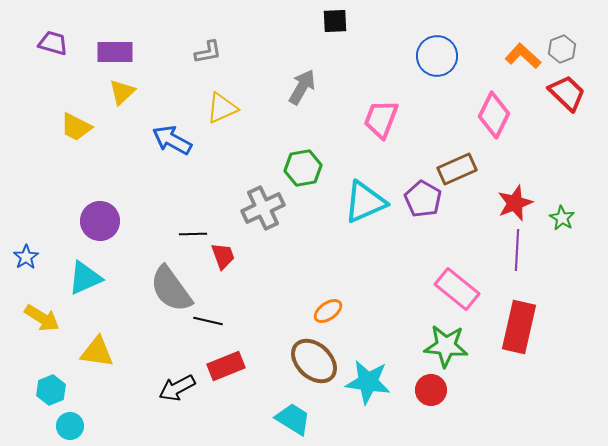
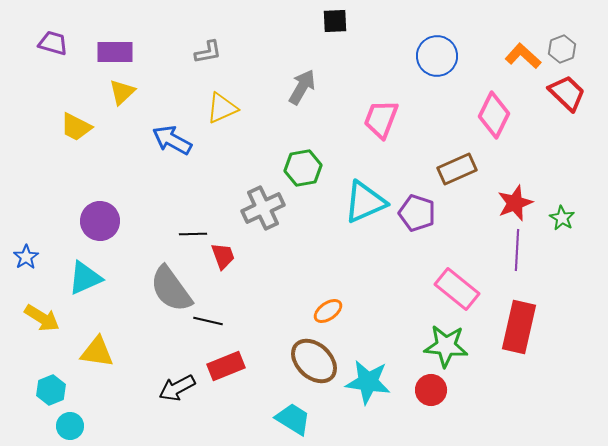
purple pentagon at (423, 199): moved 6 px left, 14 px down; rotated 12 degrees counterclockwise
